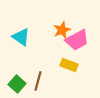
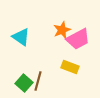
pink trapezoid: moved 1 px right, 1 px up
yellow rectangle: moved 1 px right, 2 px down
green square: moved 7 px right, 1 px up
